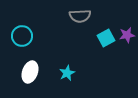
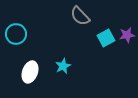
gray semicircle: rotated 50 degrees clockwise
cyan circle: moved 6 px left, 2 px up
cyan star: moved 4 px left, 7 px up
